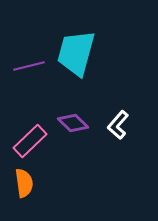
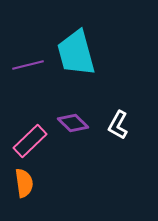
cyan trapezoid: rotated 30 degrees counterclockwise
purple line: moved 1 px left, 1 px up
white L-shape: rotated 12 degrees counterclockwise
